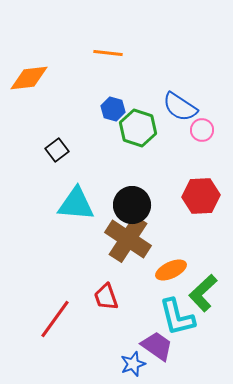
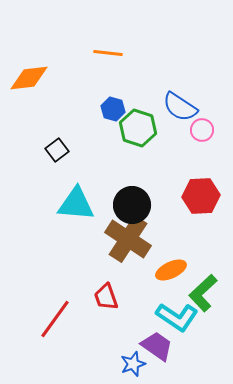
cyan L-shape: rotated 42 degrees counterclockwise
